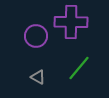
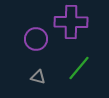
purple circle: moved 3 px down
gray triangle: rotated 14 degrees counterclockwise
